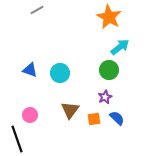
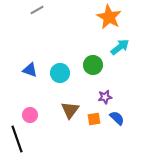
green circle: moved 16 px left, 5 px up
purple star: rotated 16 degrees clockwise
